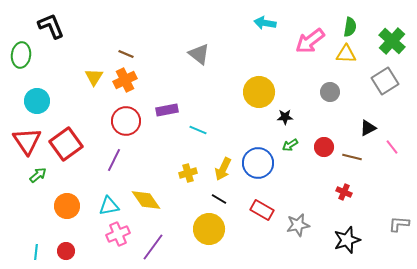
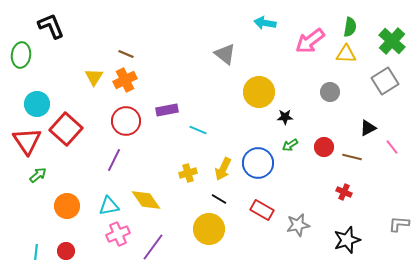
gray triangle at (199, 54): moved 26 px right
cyan circle at (37, 101): moved 3 px down
red square at (66, 144): moved 15 px up; rotated 12 degrees counterclockwise
